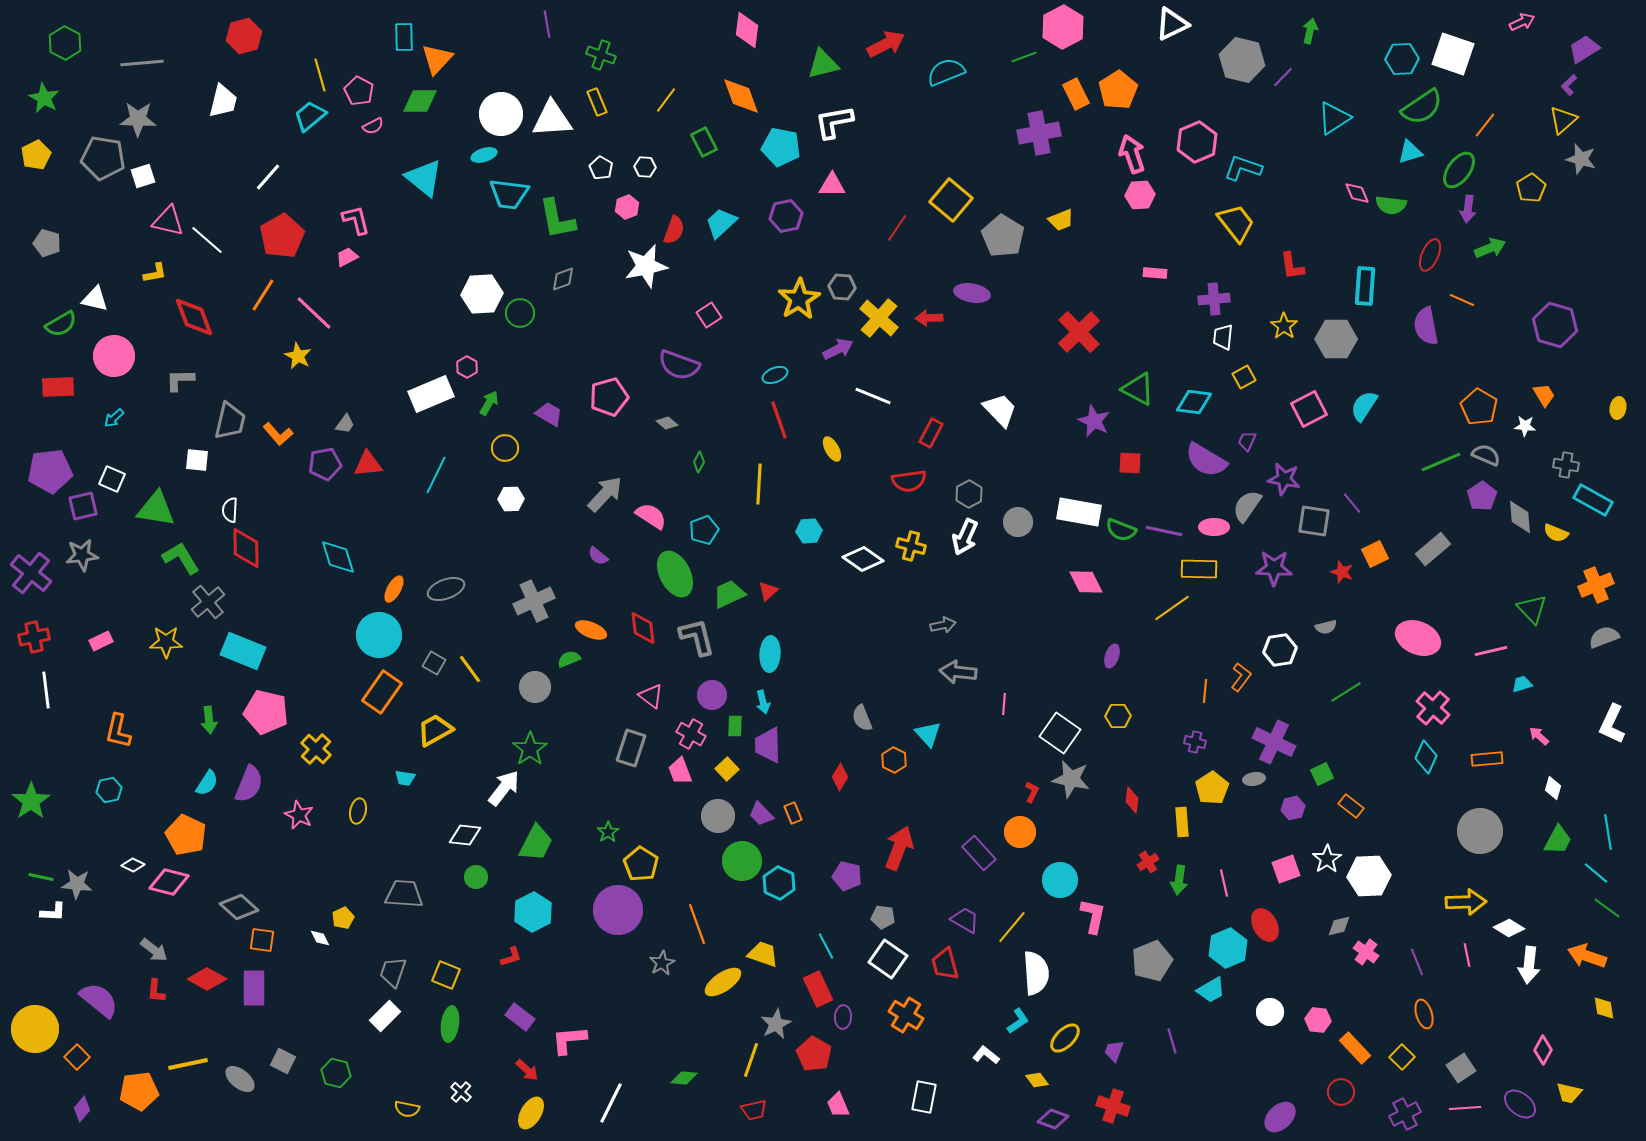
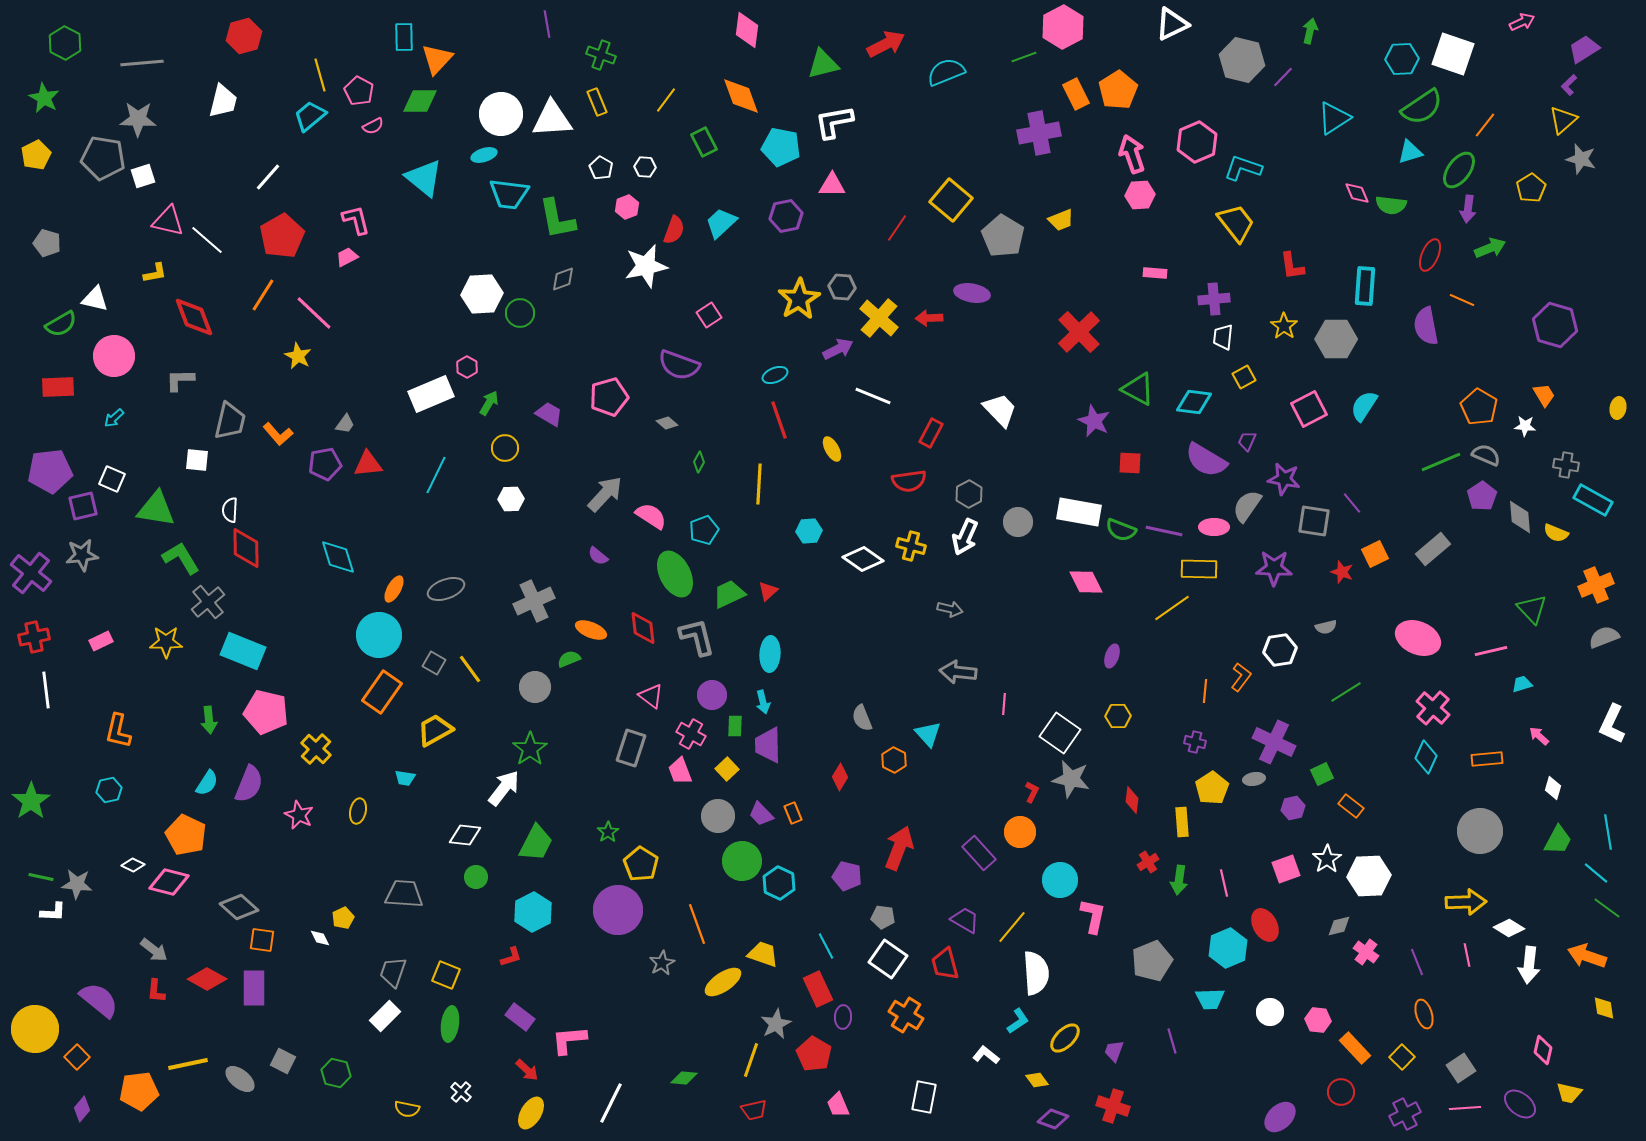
gray arrow at (943, 625): moved 7 px right, 16 px up; rotated 25 degrees clockwise
cyan trapezoid at (1211, 990): moved 1 px left, 9 px down; rotated 28 degrees clockwise
pink diamond at (1543, 1050): rotated 16 degrees counterclockwise
